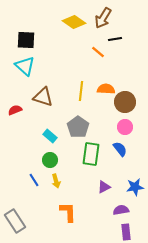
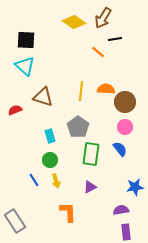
cyan rectangle: rotated 32 degrees clockwise
purple triangle: moved 14 px left
